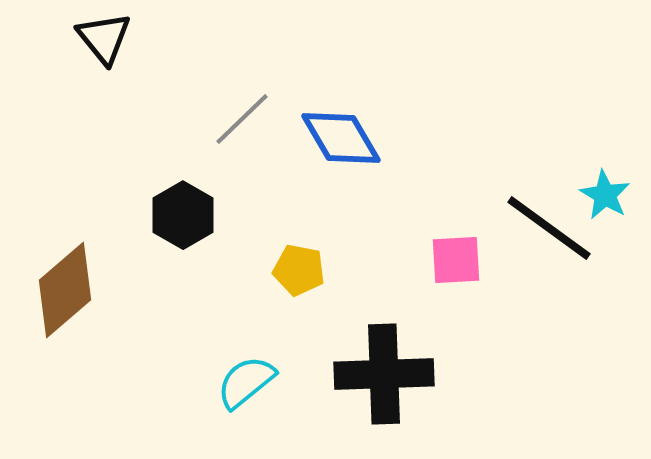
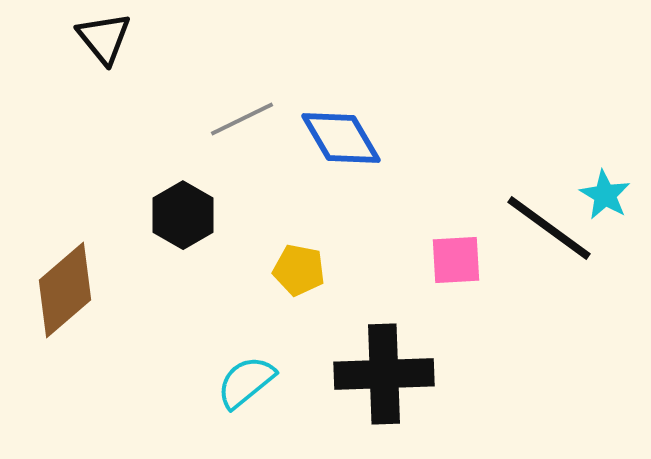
gray line: rotated 18 degrees clockwise
